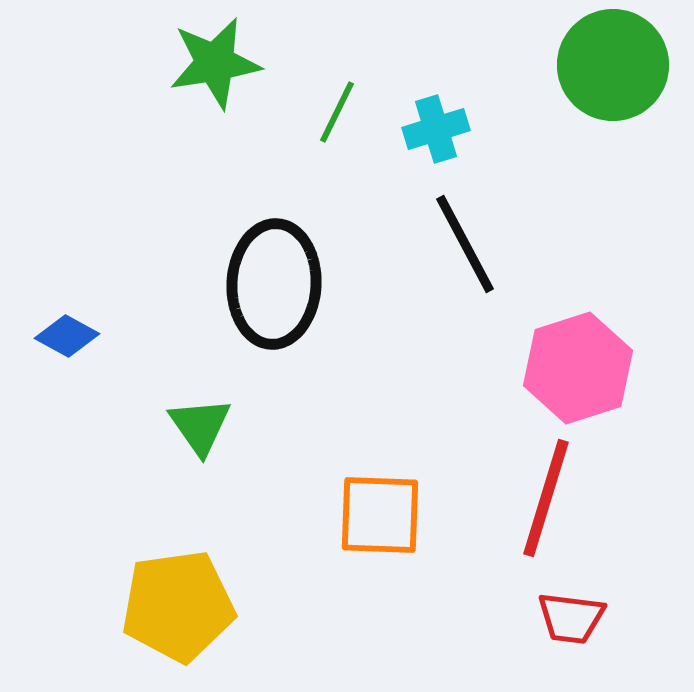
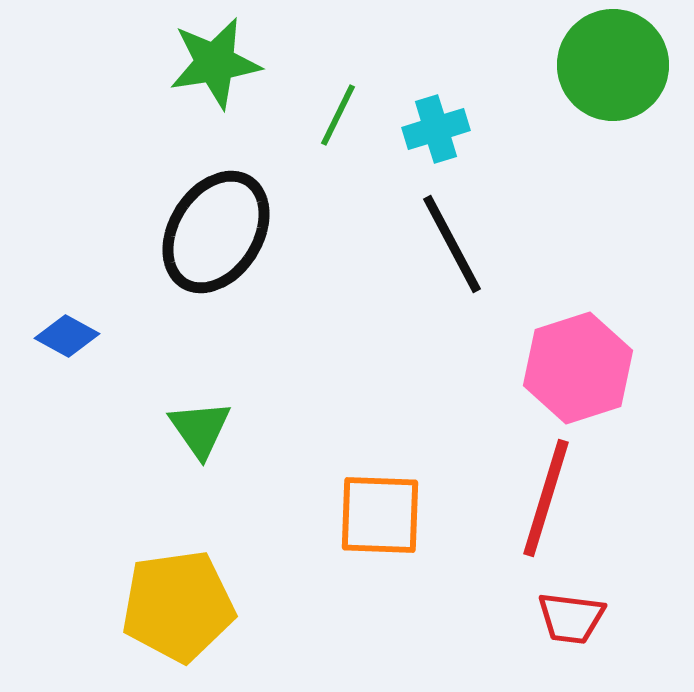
green line: moved 1 px right, 3 px down
black line: moved 13 px left
black ellipse: moved 58 px left, 52 px up; rotated 29 degrees clockwise
green triangle: moved 3 px down
